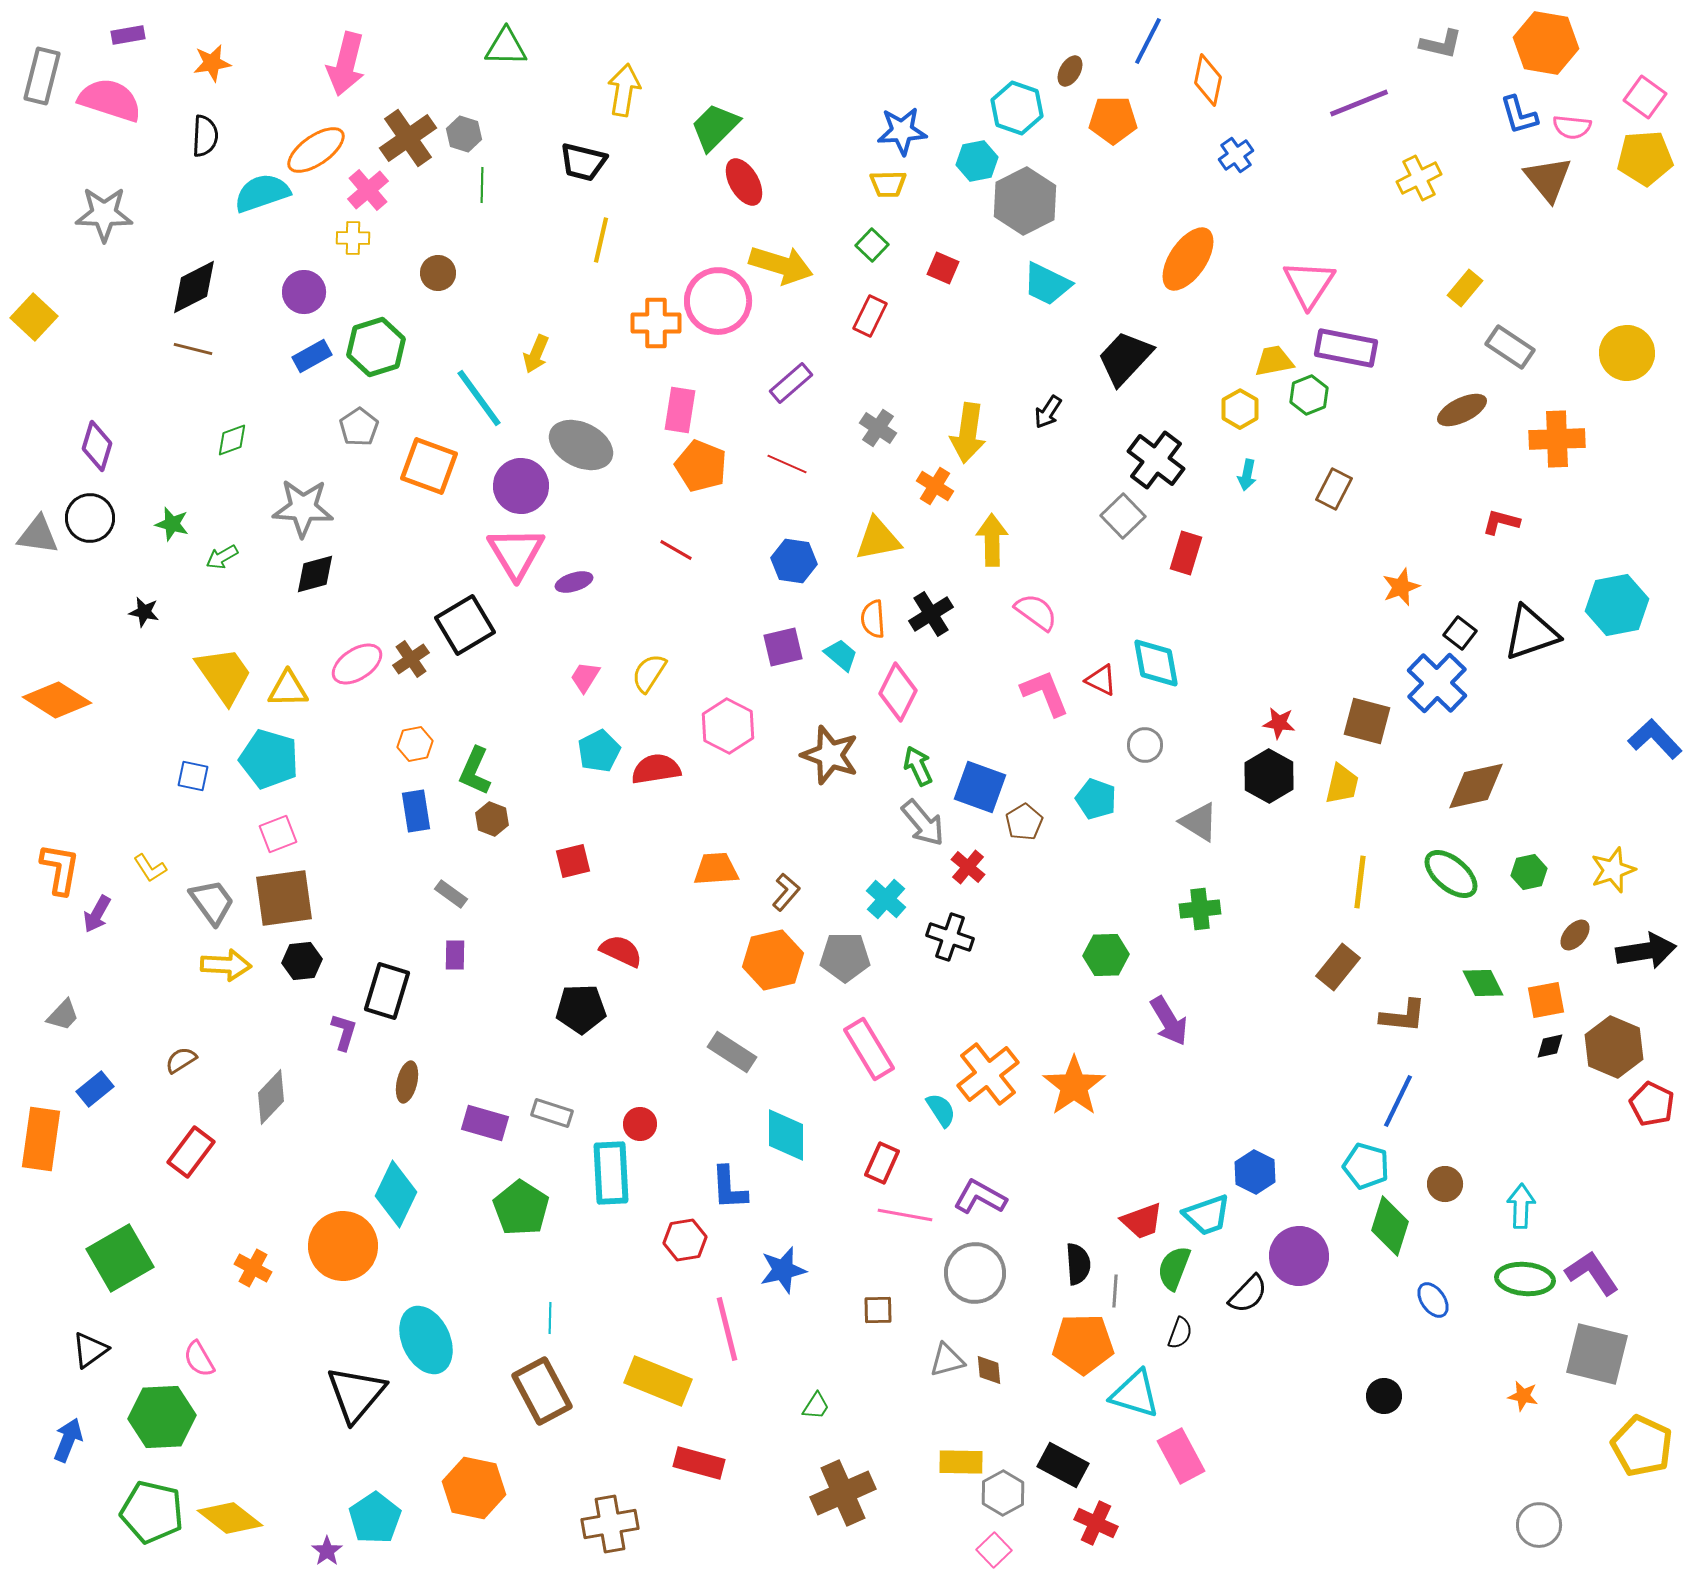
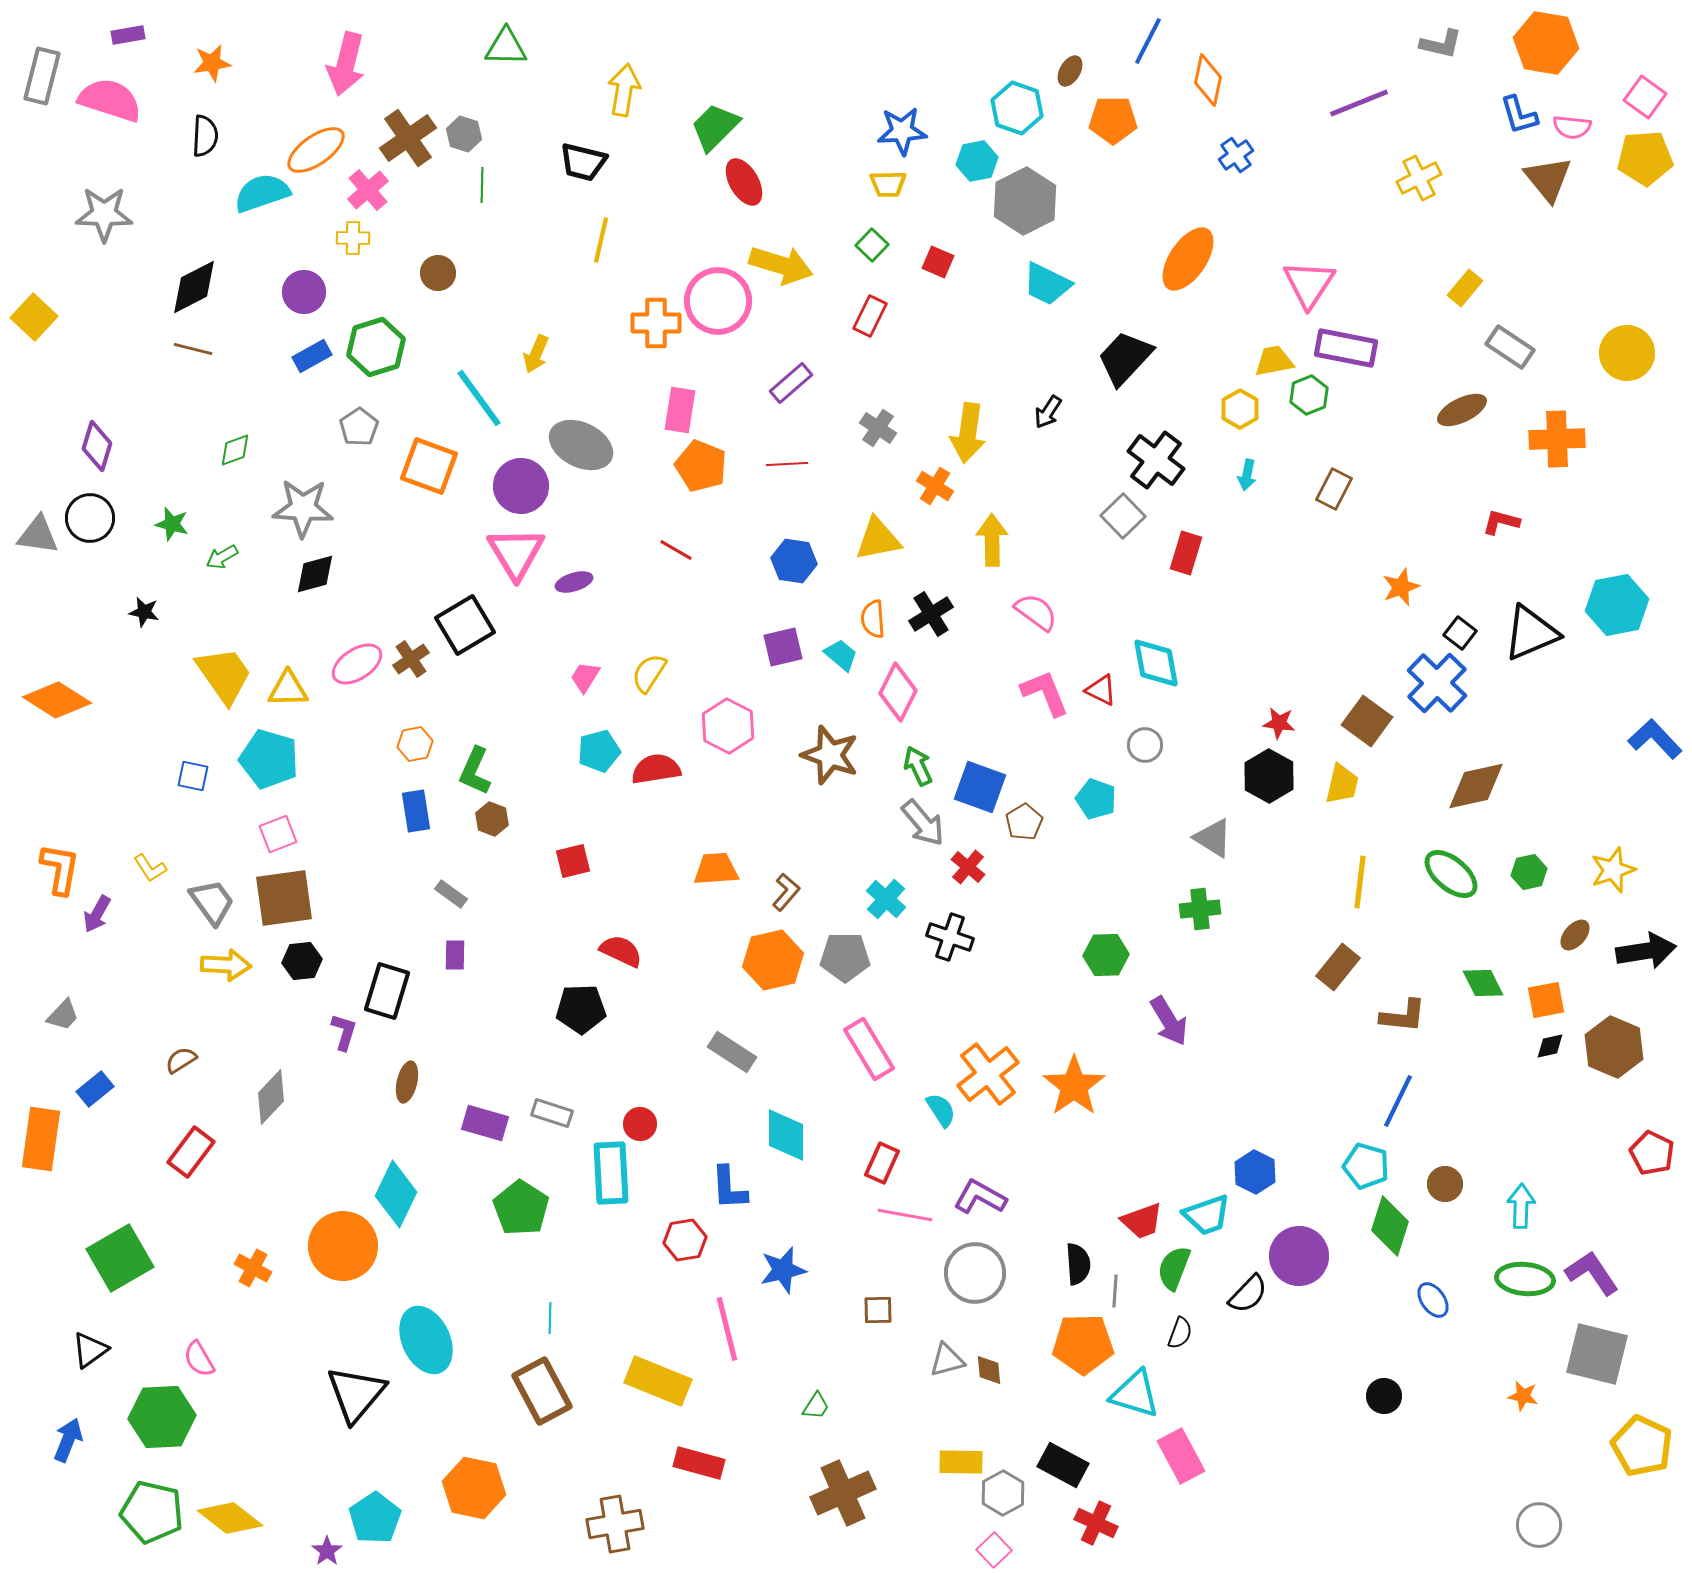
red square at (943, 268): moved 5 px left, 6 px up
green diamond at (232, 440): moved 3 px right, 10 px down
red line at (787, 464): rotated 27 degrees counterclockwise
black triangle at (1531, 633): rotated 4 degrees counterclockwise
red triangle at (1101, 680): moved 10 px down
brown square at (1367, 721): rotated 21 degrees clockwise
cyan pentagon at (599, 751): rotated 12 degrees clockwise
gray triangle at (1199, 822): moved 14 px right, 16 px down
red pentagon at (1652, 1104): moved 49 px down
brown cross at (610, 1524): moved 5 px right
